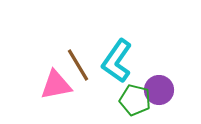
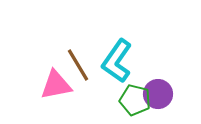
purple circle: moved 1 px left, 4 px down
